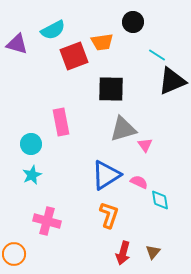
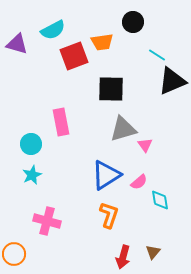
pink semicircle: rotated 114 degrees clockwise
red arrow: moved 4 px down
